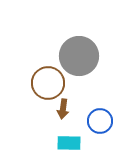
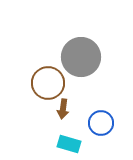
gray circle: moved 2 px right, 1 px down
blue circle: moved 1 px right, 2 px down
cyan rectangle: moved 1 px down; rotated 15 degrees clockwise
